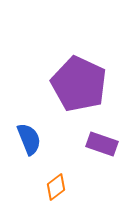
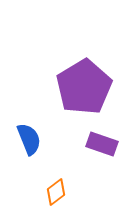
purple pentagon: moved 5 px right, 3 px down; rotated 16 degrees clockwise
orange diamond: moved 5 px down
